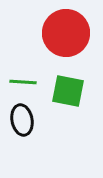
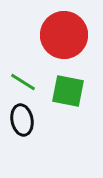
red circle: moved 2 px left, 2 px down
green line: rotated 28 degrees clockwise
